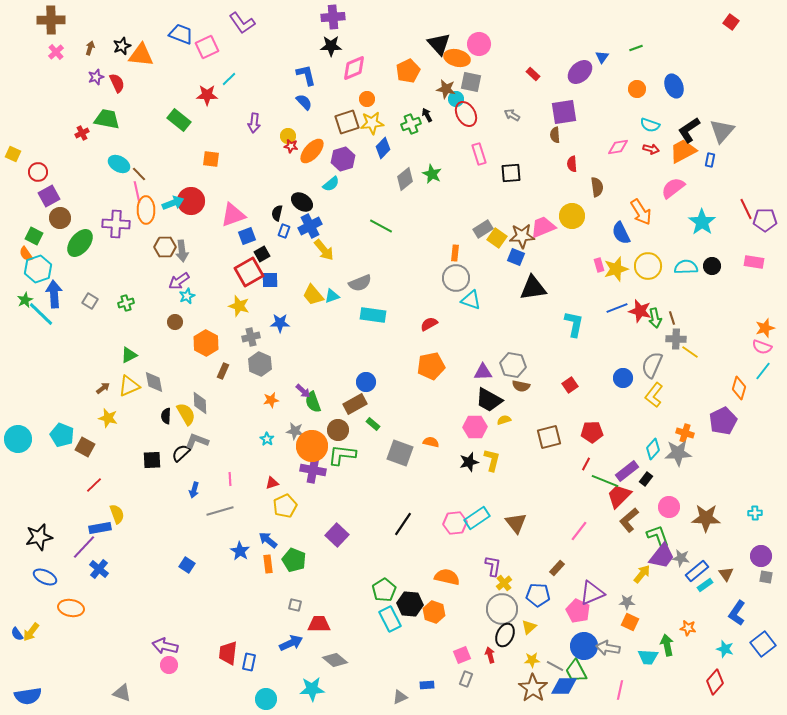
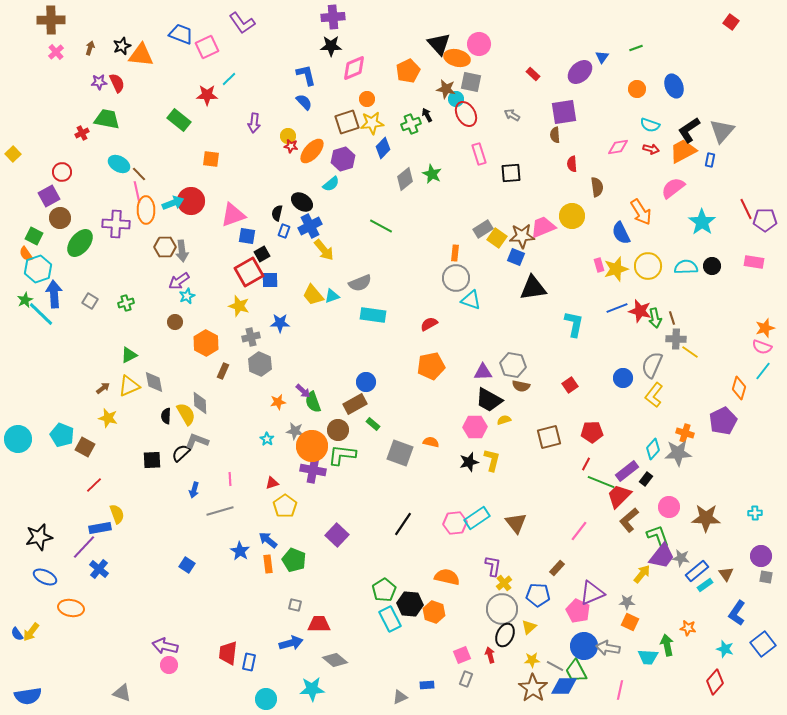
purple star at (96, 77): moved 3 px right, 5 px down; rotated 14 degrees clockwise
yellow square at (13, 154): rotated 21 degrees clockwise
red circle at (38, 172): moved 24 px right
blue square at (247, 236): rotated 30 degrees clockwise
orange star at (271, 400): moved 7 px right, 2 px down
green line at (605, 481): moved 4 px left, 1 px down
yellow pentagon at (285, 506): rotated 10 degrees counterclockwise
blue arrow at (291, 643): rotated 10 degrees clockwise
